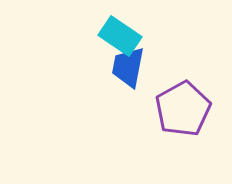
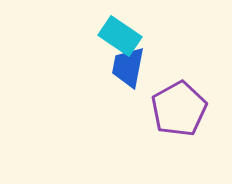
purple pentagon: moved 4 px left
